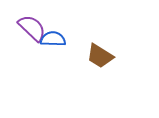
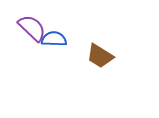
blue semicircle: moved 1 px right
